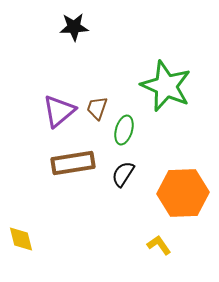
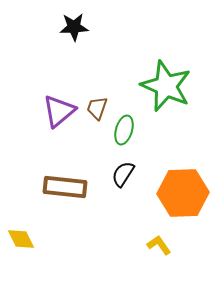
brown rectangle: moved 8 px left, 24 px down; rotated 15 degrees clockwise
yellow diamond: rotated 12 degrees counterclockwise
